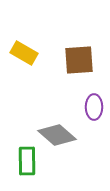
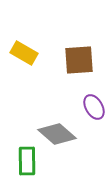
purple ellipse: rotated 30 degrees counterclockwise
gray diamond: moved 1 px up
